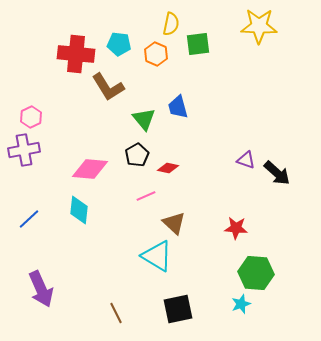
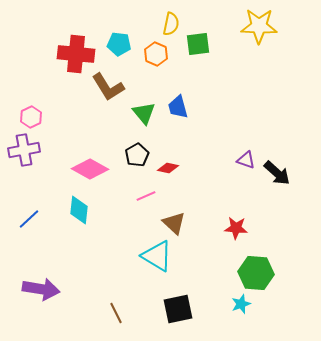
green triangle: moved 6 px up
pink diamond: rotated 24 degrees clockwise
purple arrow: rotated 57 degrees counterclockwise
